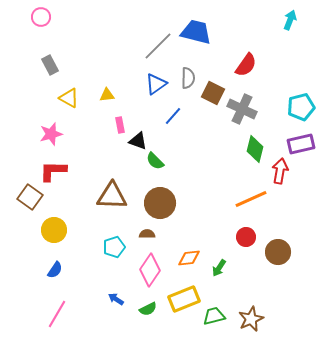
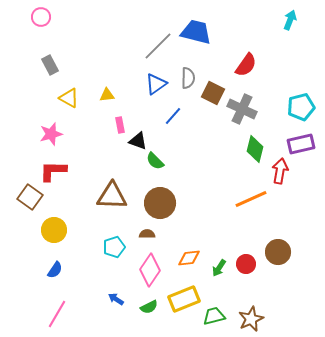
red circle at (246, 237): moved 27 px down
green semicircle at (148, 309): moved 1 px right, 2 px up
